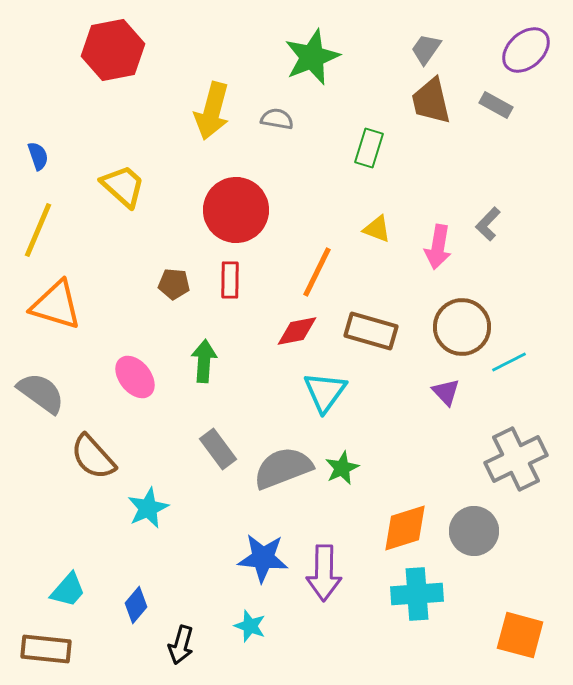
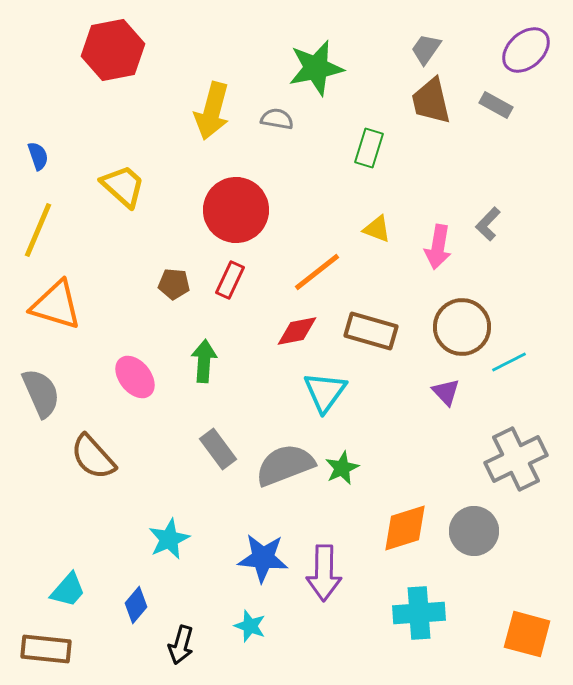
green star at (312, 57): moved 4 px right, 11 px down; rotated 10 degrees clockwise
orange line at (317, 272): rotated 26 degrees clockwise
red rectangle at (230, 280): rotated 24 degrees clockwise
gray semicircle at (41, 393): rotated 30 degrees clockwise
gray semicircle at (283, 468): moved 2 px right, 3 px up
cyan star at (148, 508): moved 21 px right, 31 px down
cyan cross at (417, 594): moved 2 px right, 19 px down
orange square at (520, 635): moved 7 px right, 1 px up
